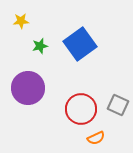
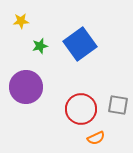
purple circle: moved 2 px left, 1 px up
gray square: rotated 15 degrees counterclockwise
